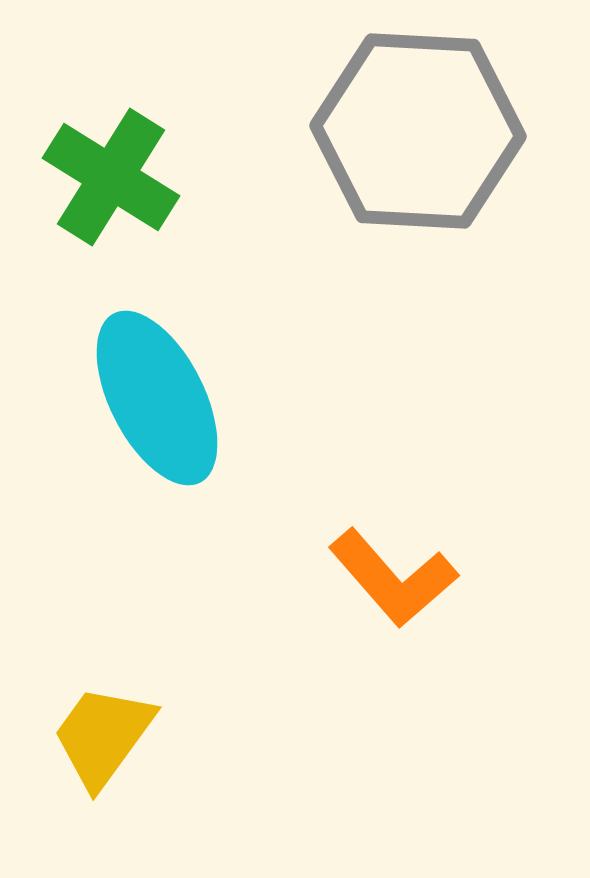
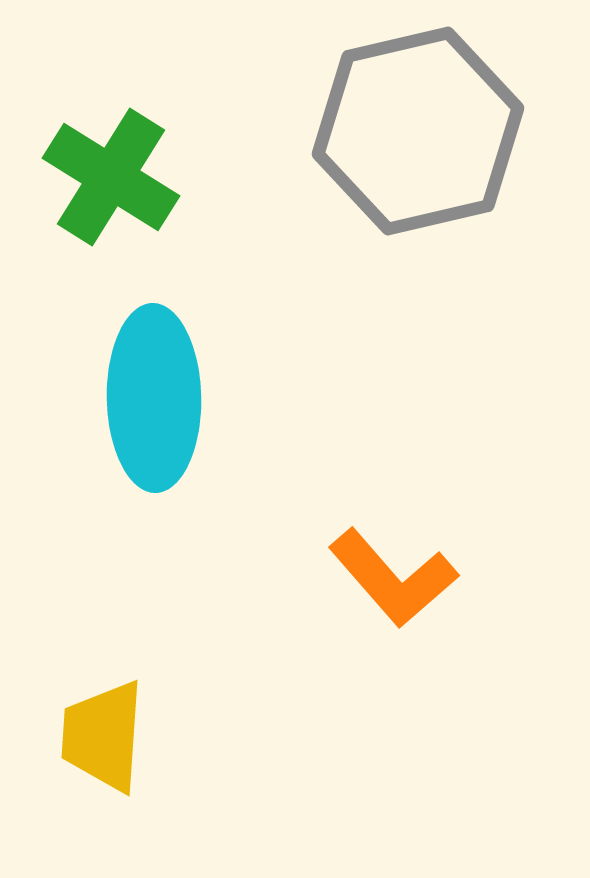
gray hexagon: rotated 16 degrees counterclockwise
cyan ellipse: moved 3 px left; rotated 26 degrees clockwise
yellow trapezoid: rotated 32 degrees counterclockwise
